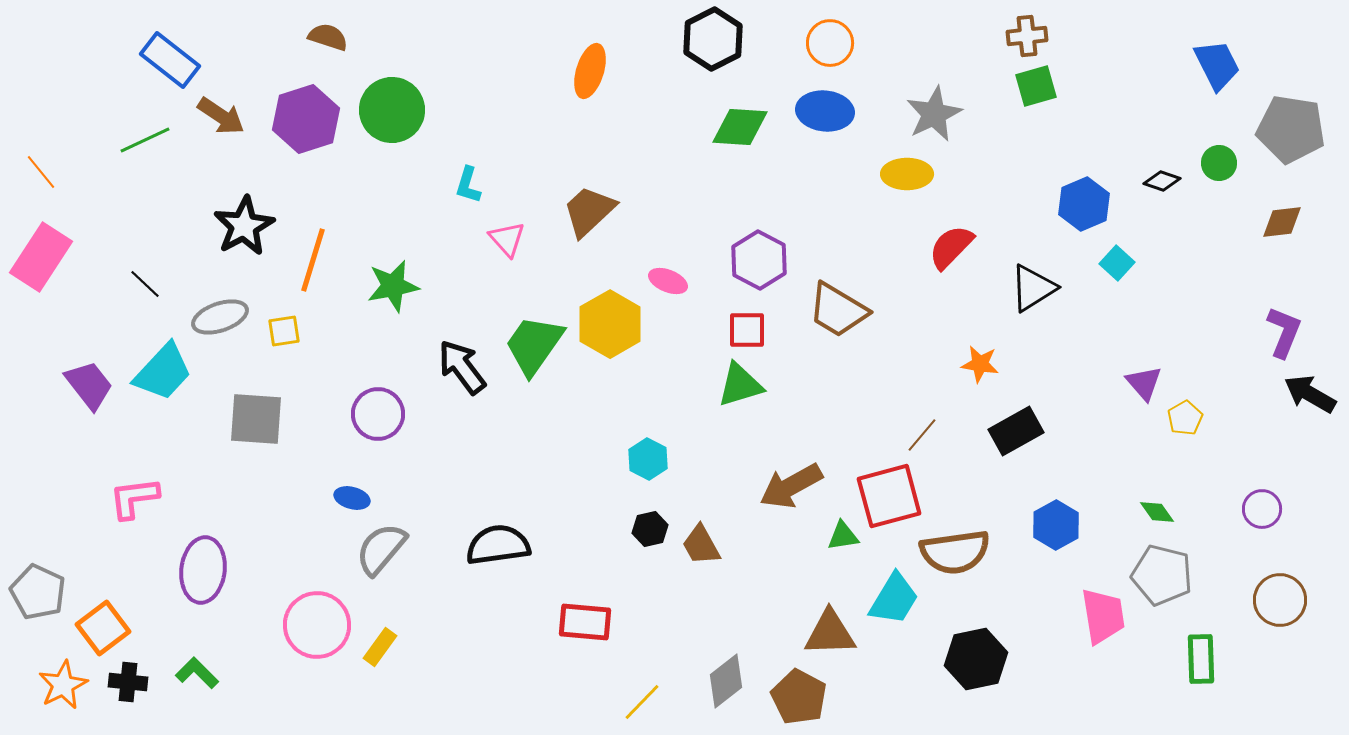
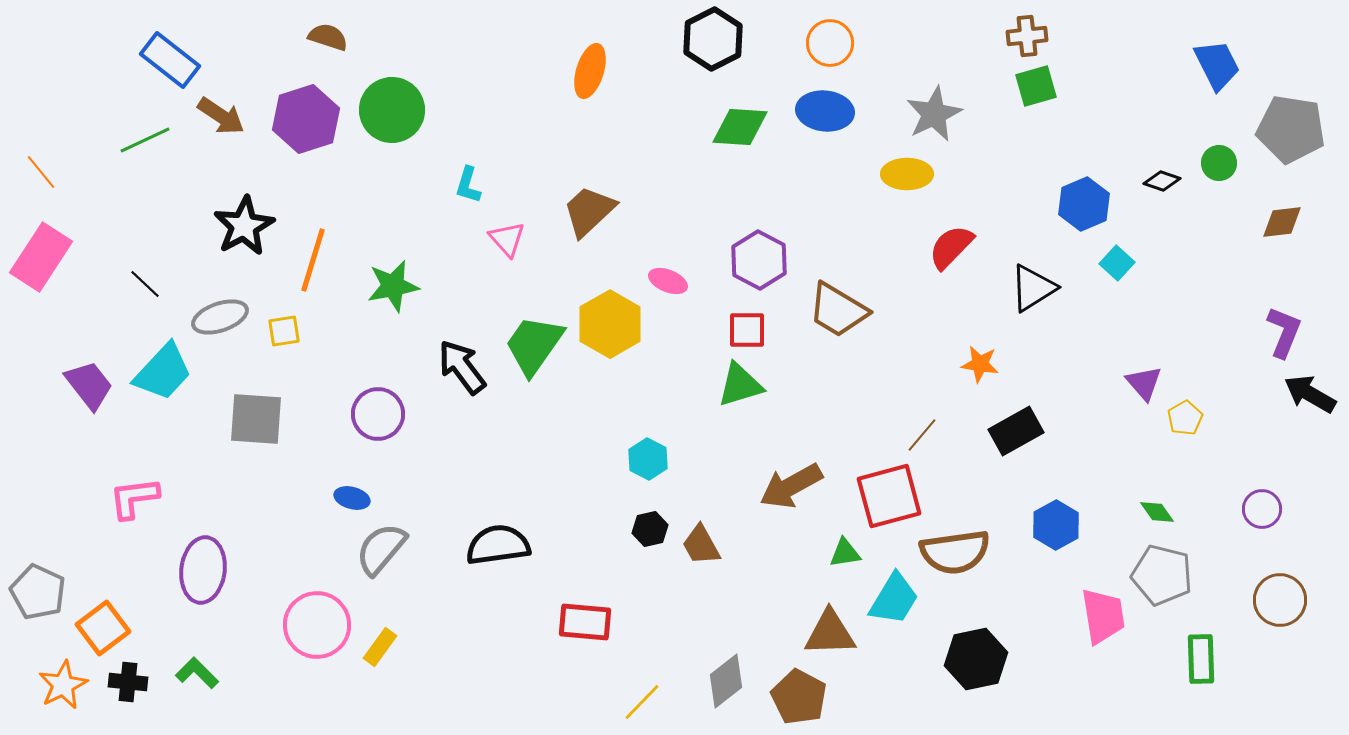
green triangle at (843, 536): moved 2 px right, 17 px down
